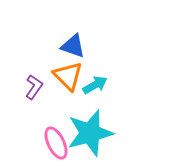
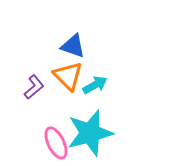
purple L-shape: rotated 15 degrees clockwise
